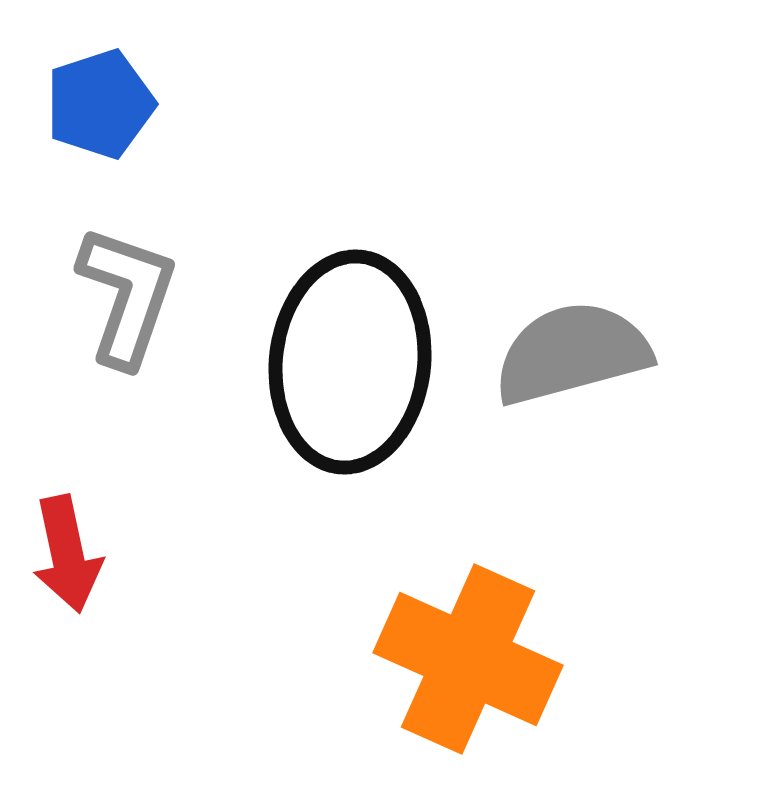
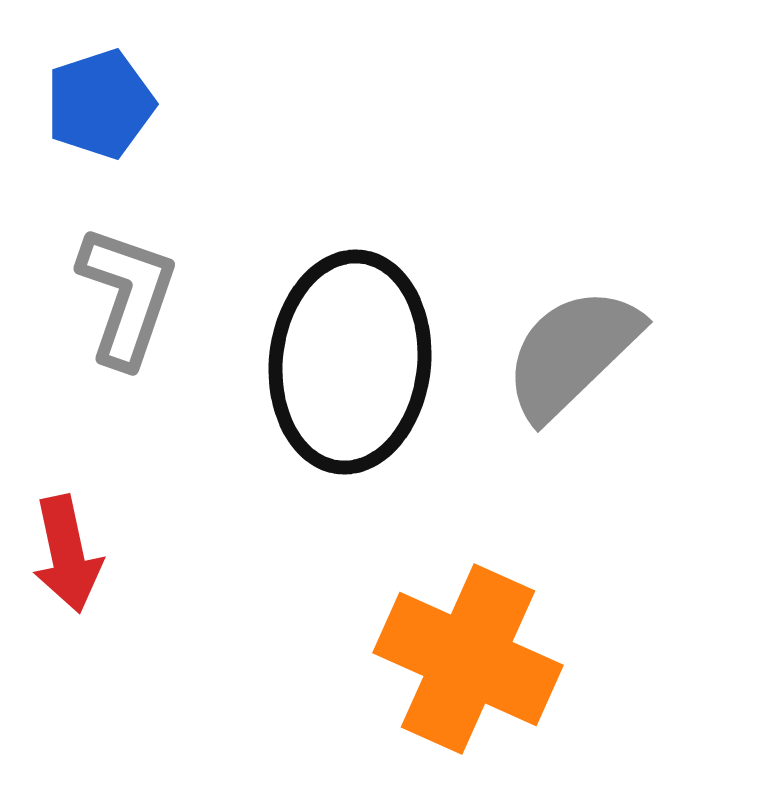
gray semicircle: rotated 29 degrees counterclockwise
